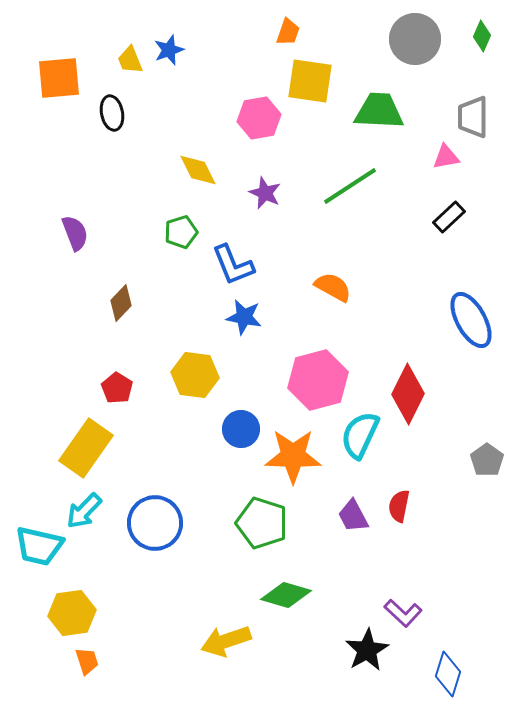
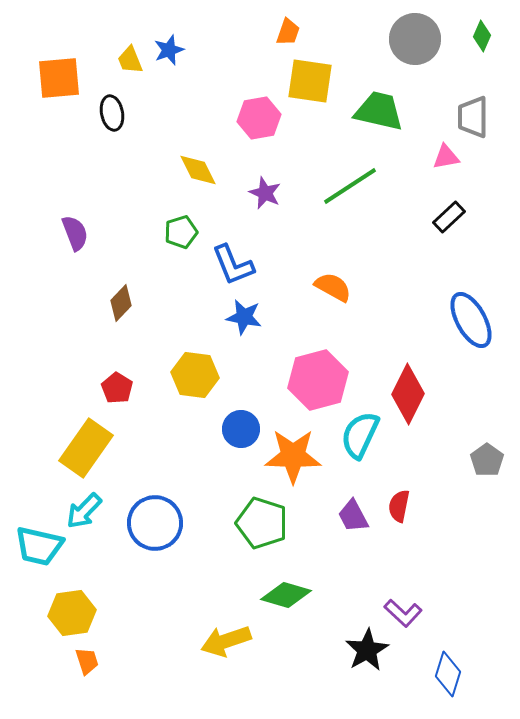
green trapezoid at (379, 111): rotated 10 degrees clockwise
